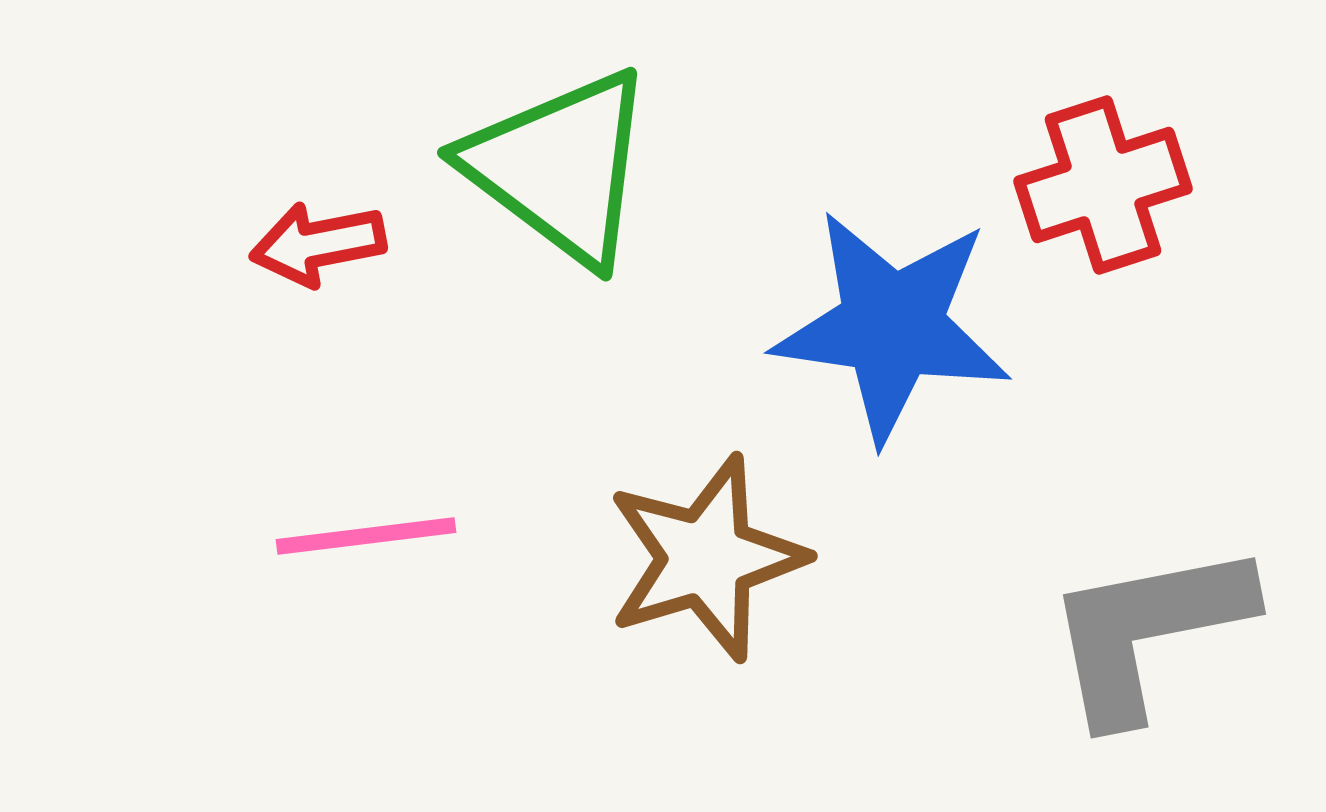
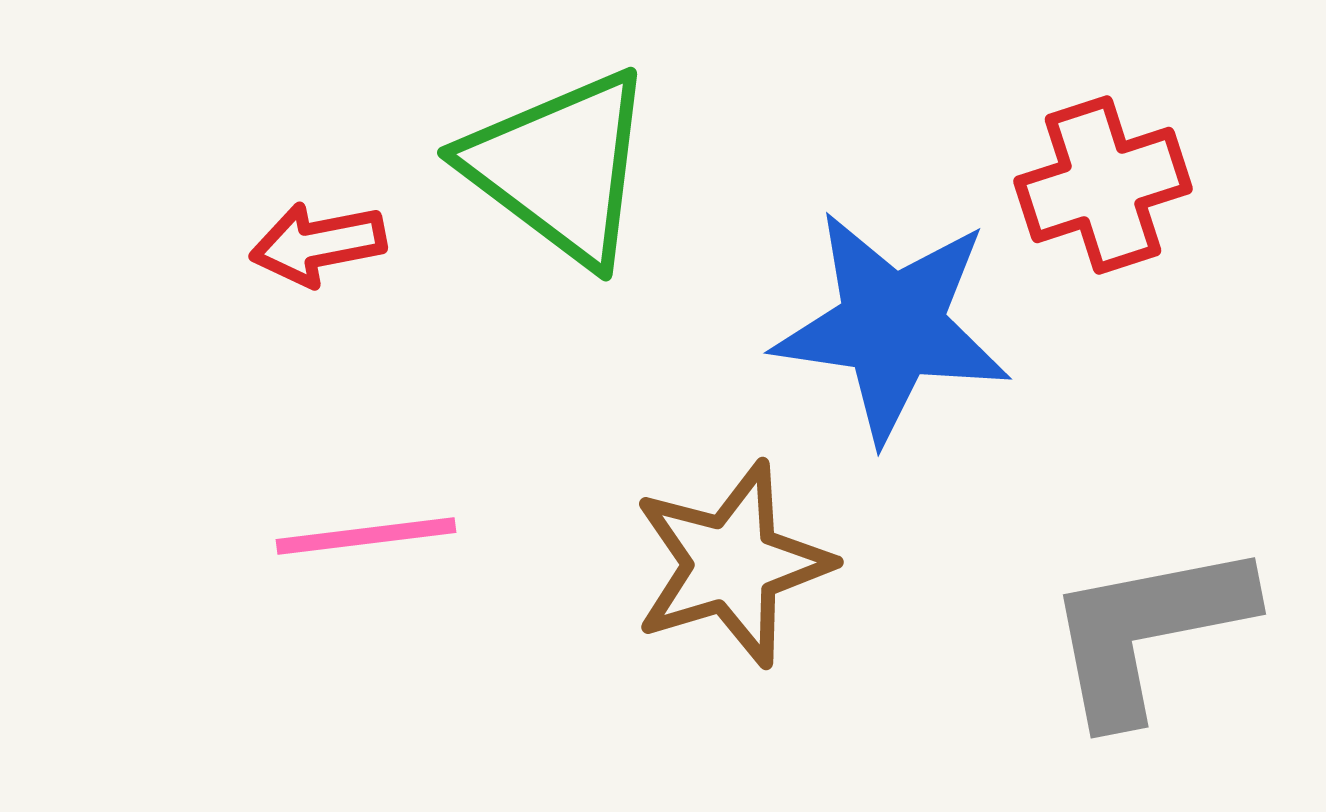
brown star: moved 26 px right, 6 px down
